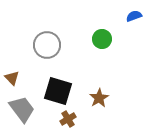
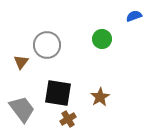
brown triangle: moved 9 px right, 16 px up; rotated 21 degrees clockwise
black square: moved 2 px down; rotated 8 degrees counterclockwise
brown star: moved 1 px right, 1 px up
